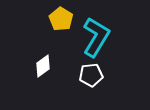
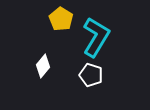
white diamond: rotated 15 degrees counterclockwise
white pentagon: rotated 25 degrees clockwise
